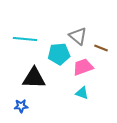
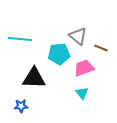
cyan line: moved 5 px left
pink trapezoid: moved 1 px right, 1 px down
cyan triangle: rotated 32 degrees clockwise
